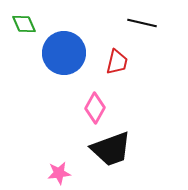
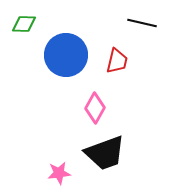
green diamond: rotated 65 degrees counterclockwise
blue circle: moved 2 px right, 2 px down
red trapezoid: moved 1 px up
black trapezoid: moved 6 px left, 4 px down
